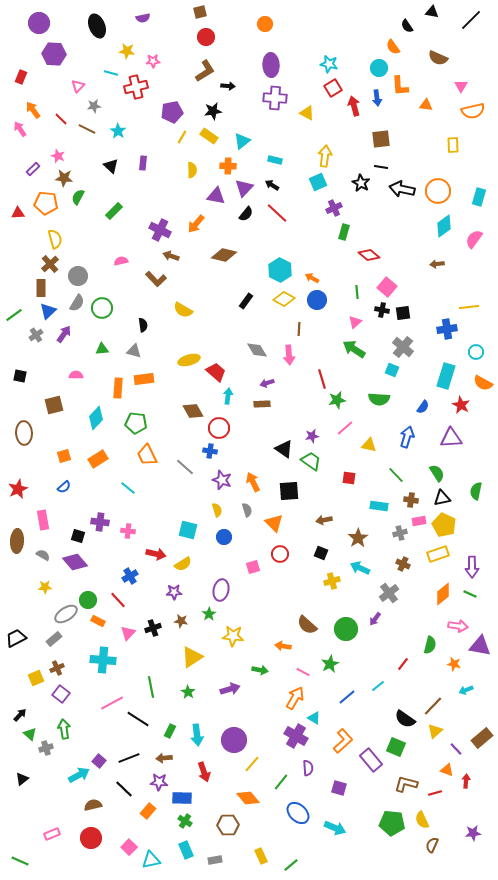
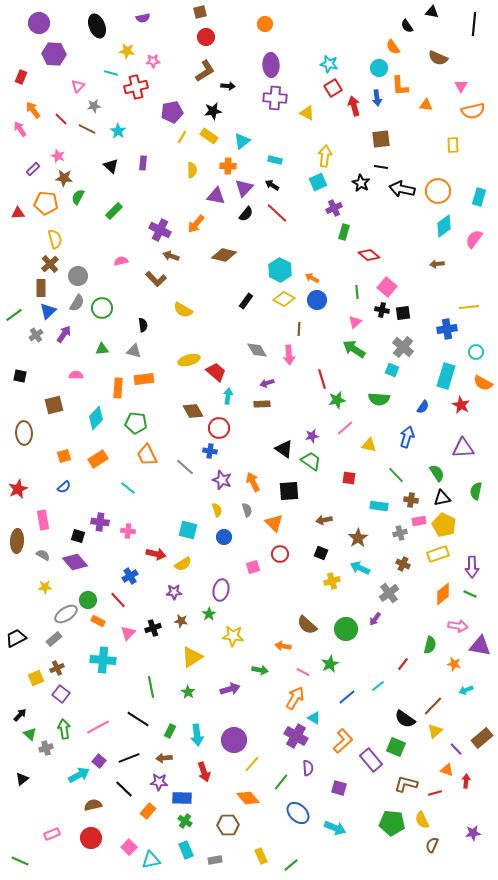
black line at (471, 20): moved 3 px right, 4 px down; rotated 40 degrees counterclockwise
purple triangle at (451, 438): moved 12 px right, 10 px down
pink line at (112, 703): moved 14 px left, 24 px down
